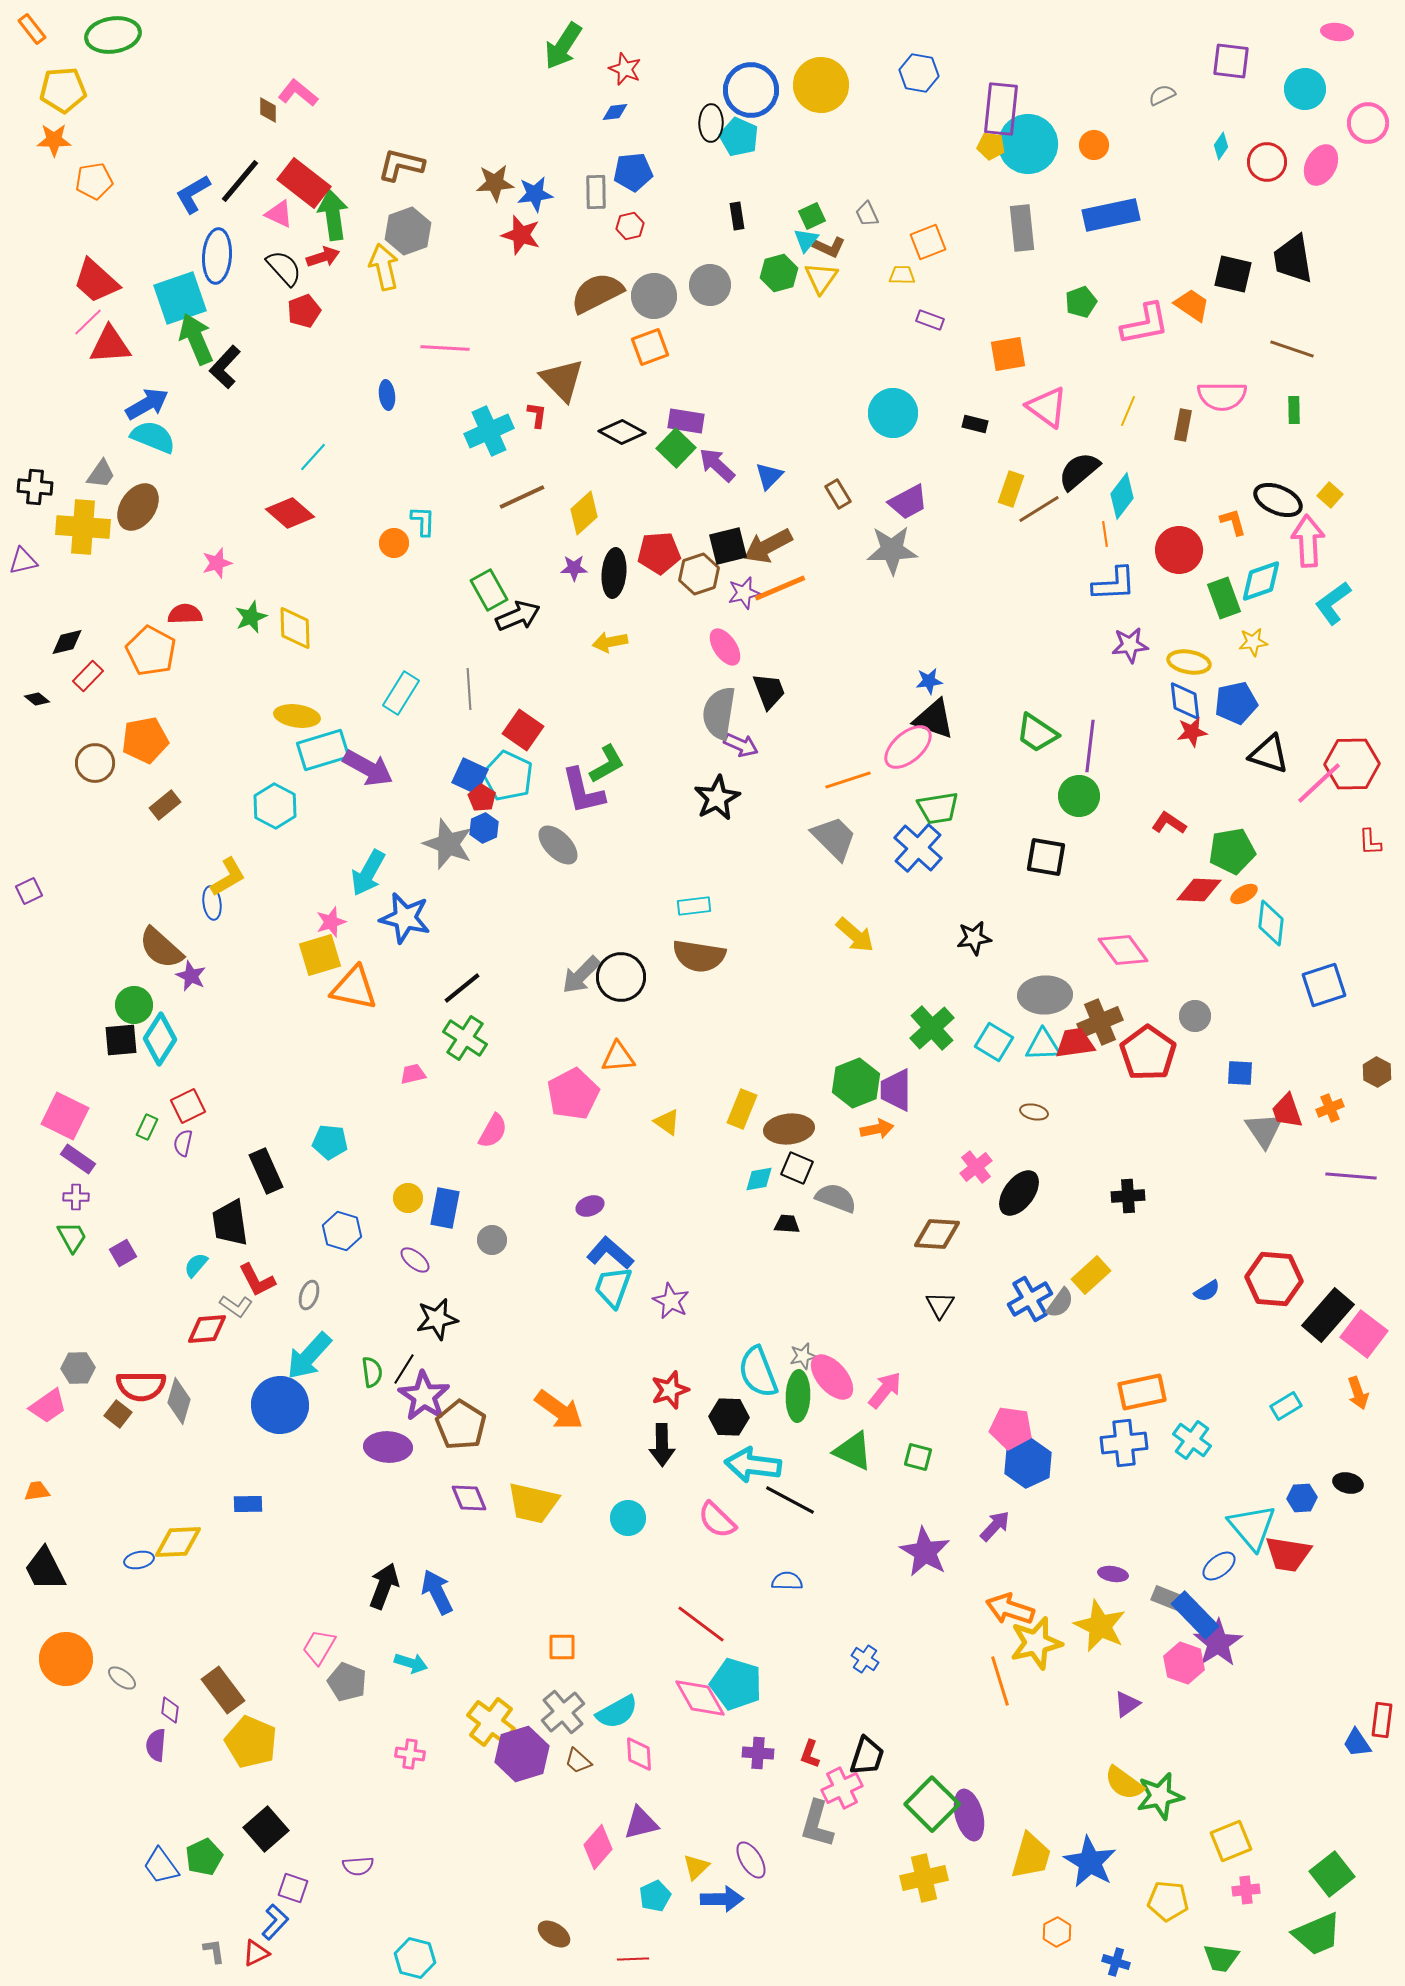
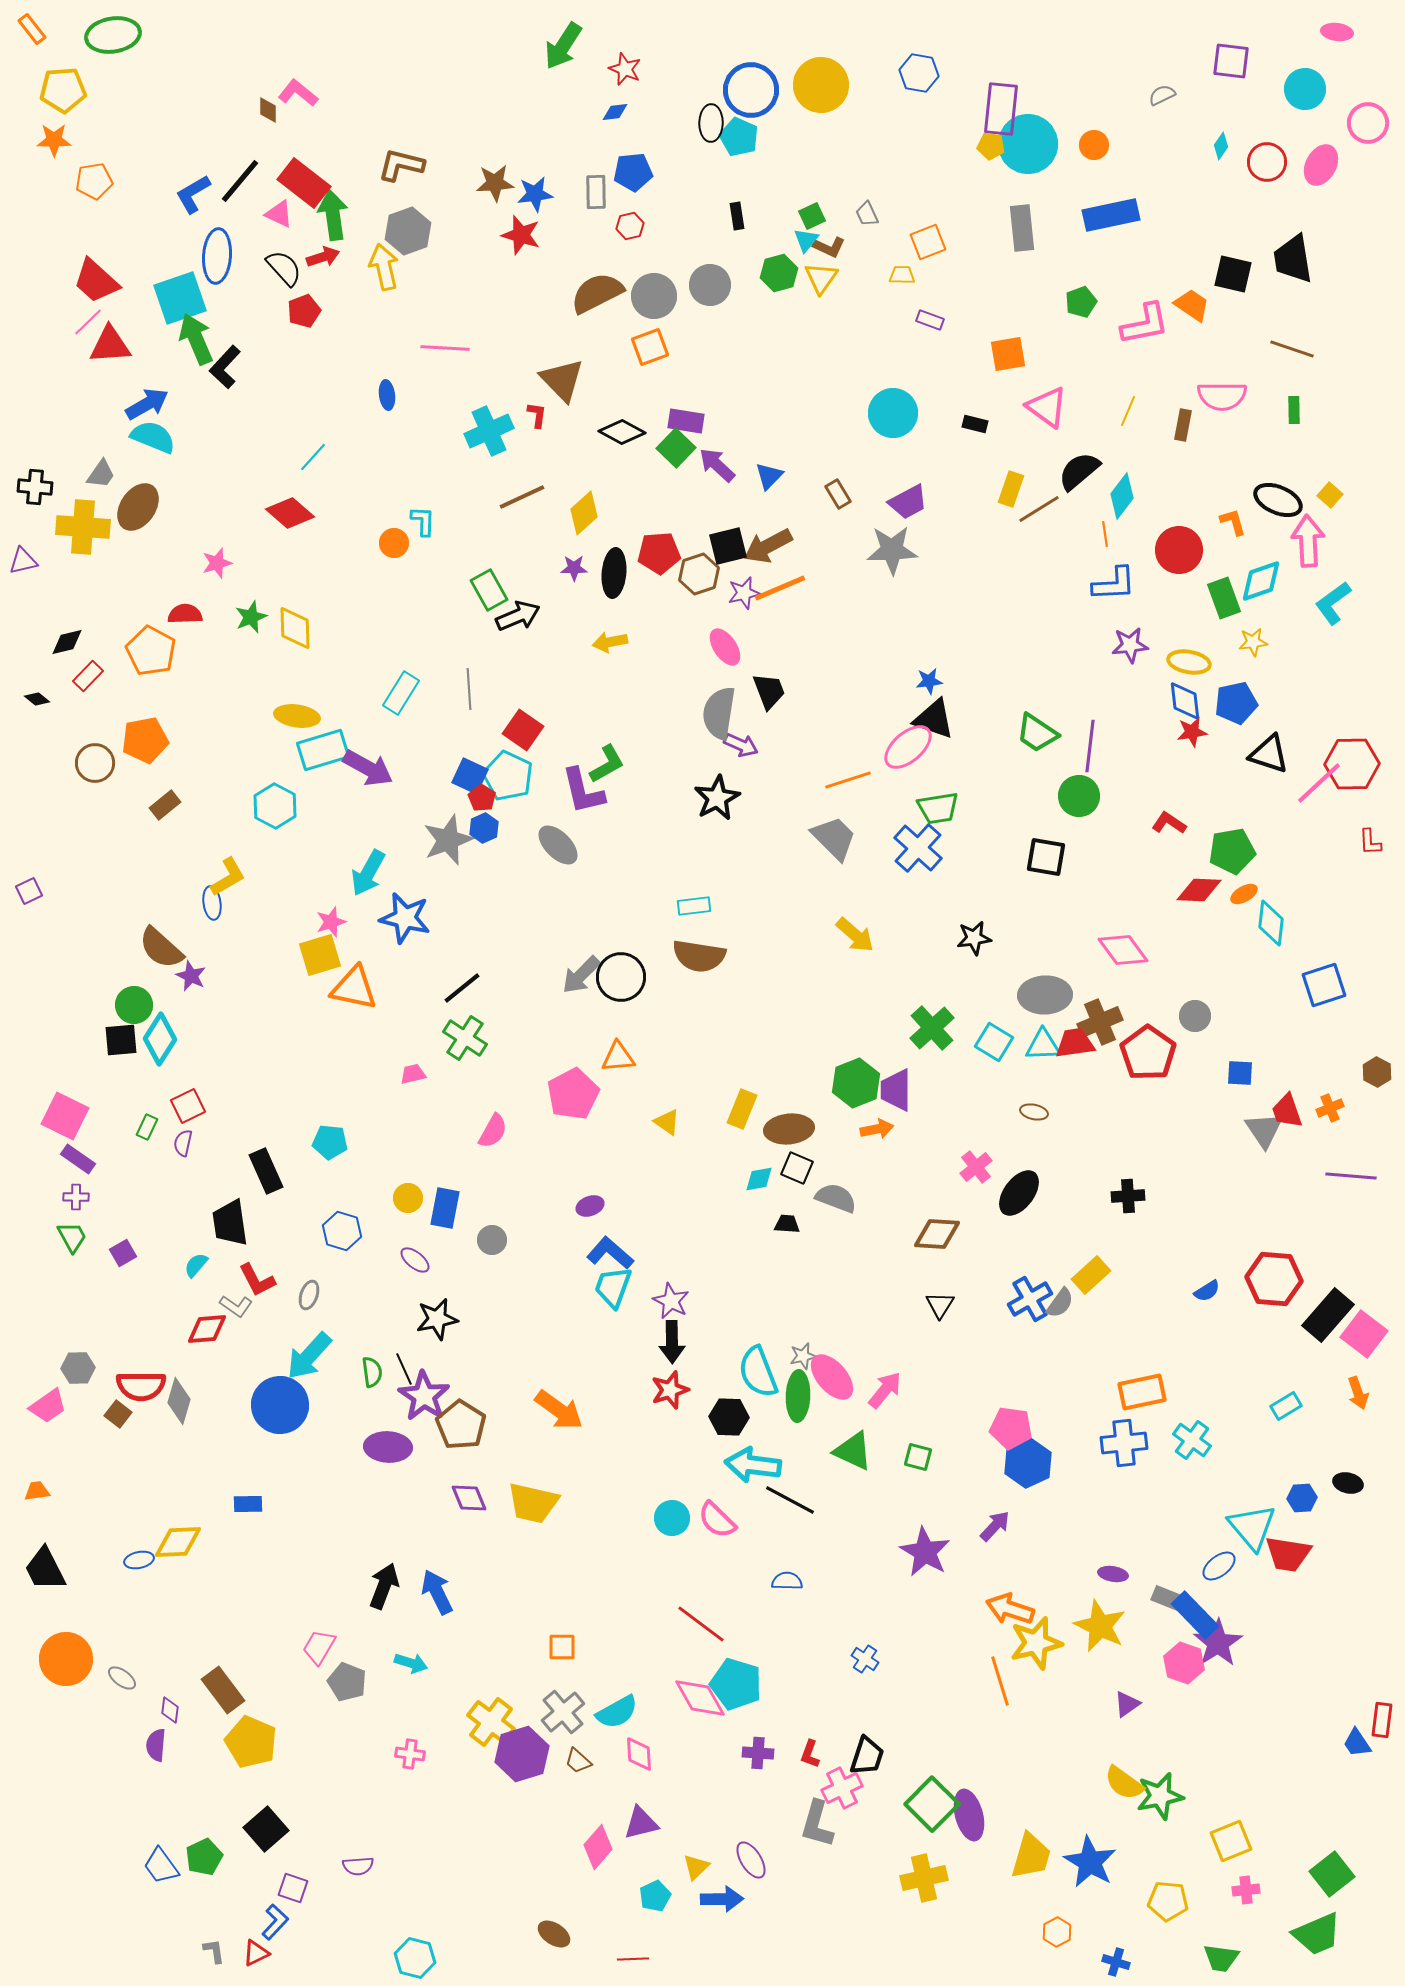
gray star at (448, 844): moved 4 px up; rotated 30 degrees clockwise
black line at (404, 1369): rotated 56 degrees counterclockwise
black arrow at (662, 1445): moved 10 px right, 103 px up
cyan circle at (628, 1518): moved 44 px right
